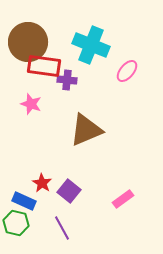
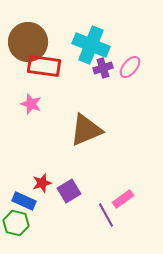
pink ellipse: moved 3 px right, 4 px up
purple cross: moved 36 px right, 12 px up; rotated 24 degrees counterclockwise
red star: rotated 24 degrees clockwise
purple square: rotated 20 degrees clockwise
purple line: moved 44 px right, 13 px up
